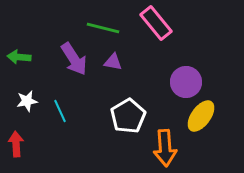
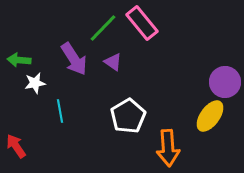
pink rectangle: moved 14 px left
green line: rotated 60 degrees counterclockwise
green arrow: moved 3 px down
purple triangle: rotated 24 degrees clockwise
purple circle: moved 39 px right
white star: moved 8 px right, 18 px up
cyan line: rotated 15 degrees clockwise
yellow ellipse: moved 9 px right
red arrow: moved 2 px down; rotated 30 degrees counterclockwise
orange arrow: moved 3 px right
